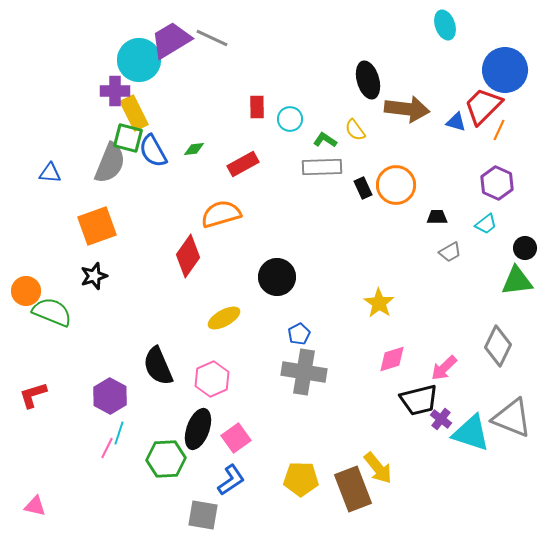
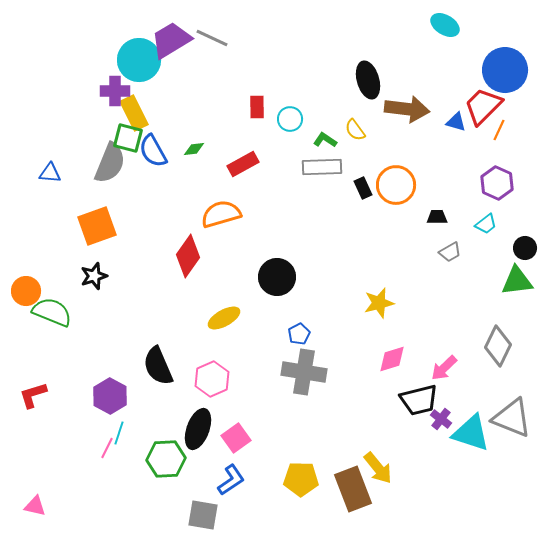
cyan ellipse at (445, 25): rotated 40 degrees counterclockwise
yellow star at (379, 303): rotated 24 degrees clockwise
